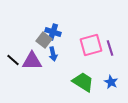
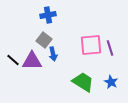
blue cross: moved 5 px left, 17 px up; rotated 28 degrees counterclockwise
pink square: rotated 10 degrees clockwise
